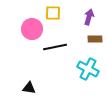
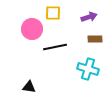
purple arrow: rotated 56 degrees clockwise
cyan cross: rotated 10 degrees counterclockwise
black triangle: moved 1 px up
